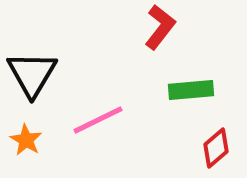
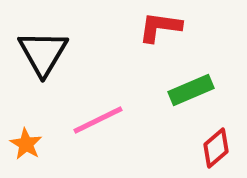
red L-shape: rotated 120 degrees counterclockwise
black triangle: moved 11 px right, 21 px up
green rectangle: rotated 18 degrees counterclockwise
orange star: moved 4 px down
